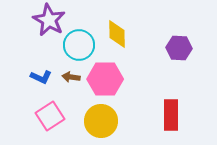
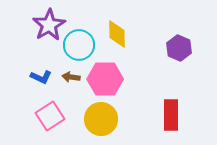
purple star: moved 5 px down; rotated 12 degrees clockwise
purple hexagon: rotated 20 degrees clockwise
yellow circle: moved 2 px up
